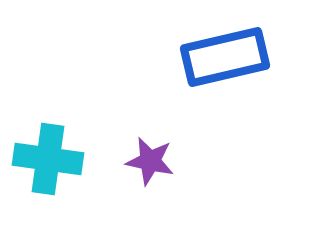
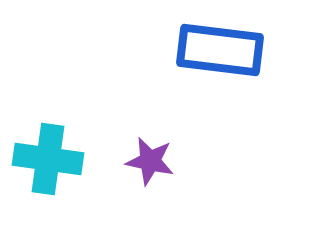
blue rectangle: moved 5 px left, 7 px up; rotated 20 degrees clockwise
